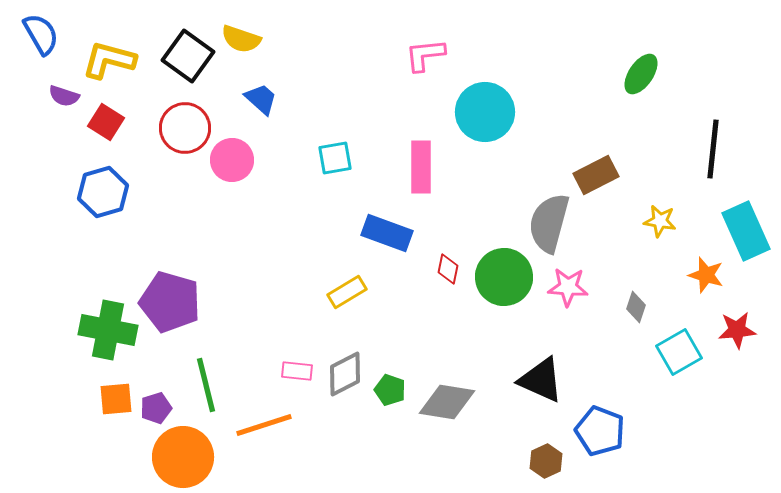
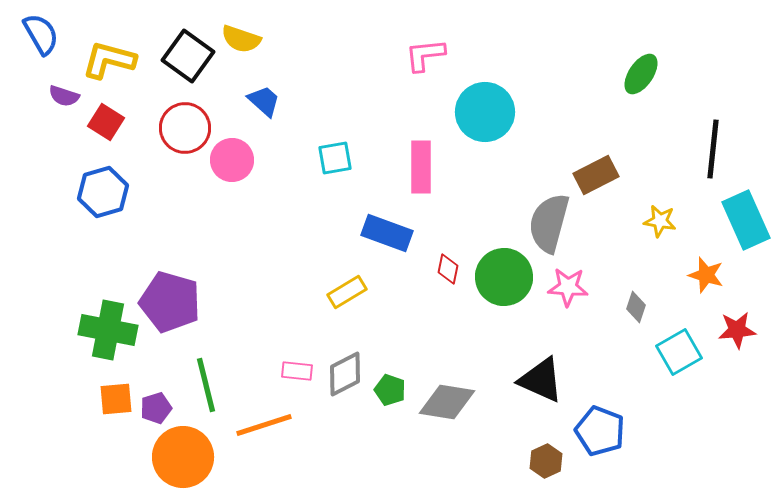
blue trapezoid at (261, 99): moved 3 px right, 2 px down
cyan rectangle at (746, 231): moved 11 px up
